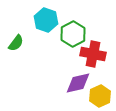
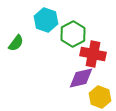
purple diamond: moved 3 px right, 5 px up
yellow hexagon: moved 1 px down; rotated 15 degrees counterclockwise
